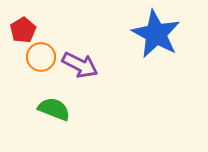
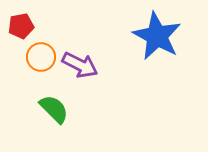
red pentagon: moved 2 px left, 4 px up; rotated 20 degrees clockwise
blue star: moved 1 px right, 2 px down
green semicircle: rotated 24 degrees clockwise
